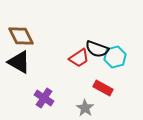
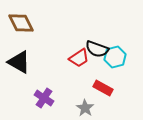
brown diamond: moved 13 px up
